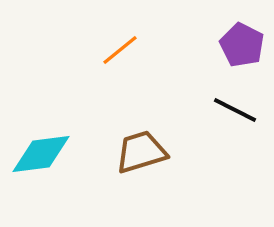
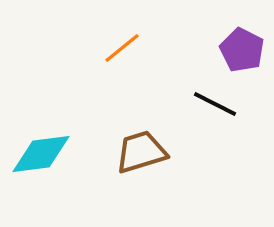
purple pentagon: moved 5 px down
orange line: moved 2 px right, 2 px up
black line: moved 20 px left, 6 px up
